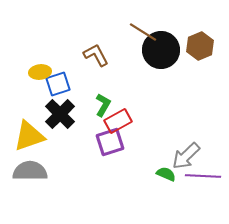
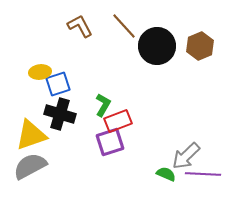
brown line: moved 19 px left, 6 px up; rotated 16 degrees clockwise
black circle: moved 4 px left, 4 px up
brown L-shape: moved 16 px left, 29 px up
black cross: rotated 28 degrees counterclockwise
red rectangle: rotated 8 degrees clockwise
yellow triangle: moved 2 px right, 1 px up
gray semicircle: moved 5 px up; rotated 28 degrees counterclockwise
purple line: moved 2 px up
